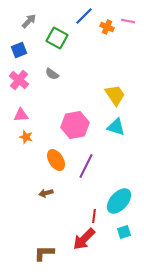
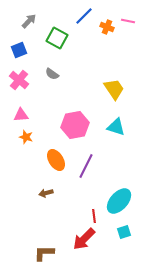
yellow trapezoid: moved 1 px left, 6 px up
red line: rotated 16 degrees counterclockwise
